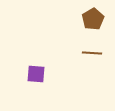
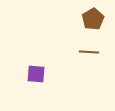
brown line: moved 3 px left, 1 px up
